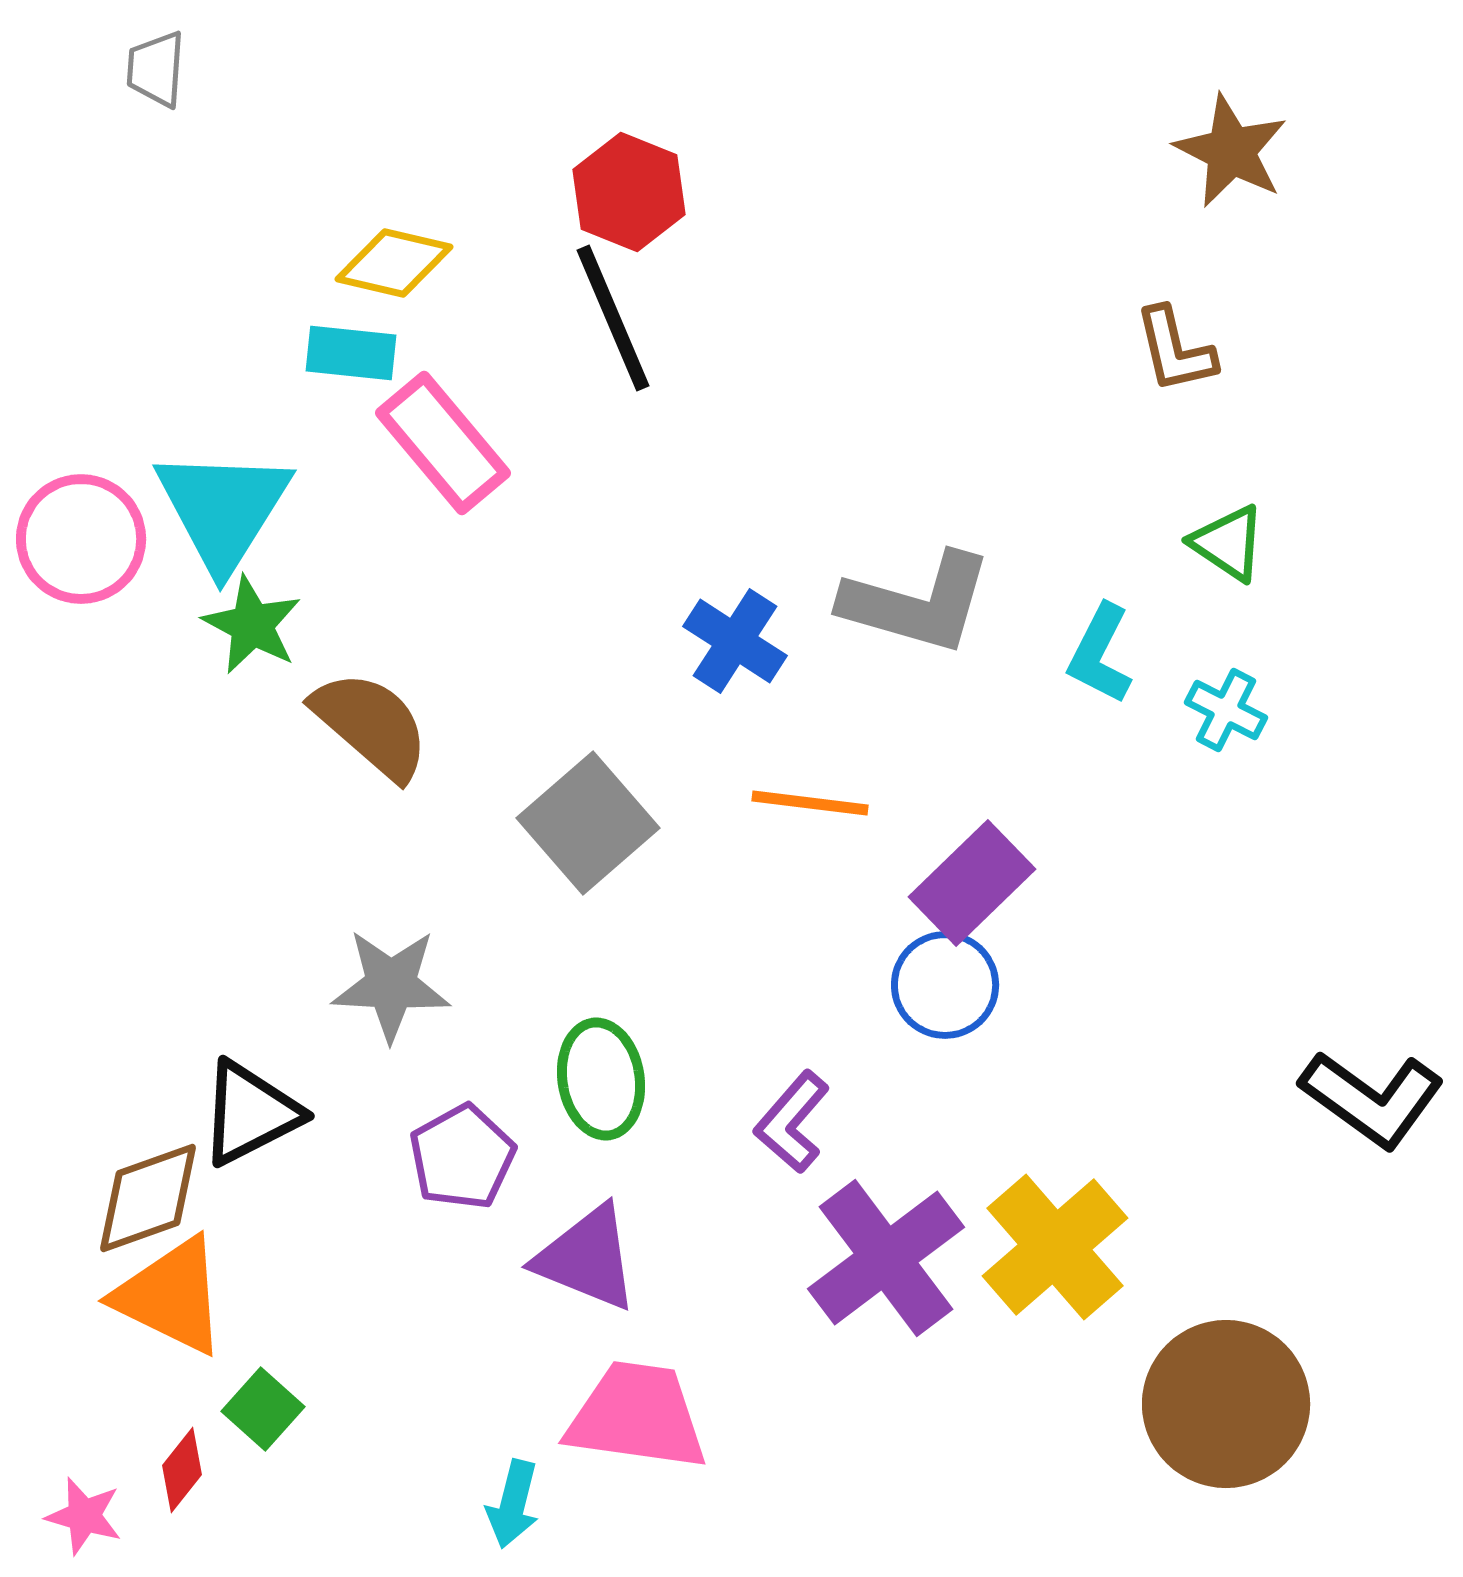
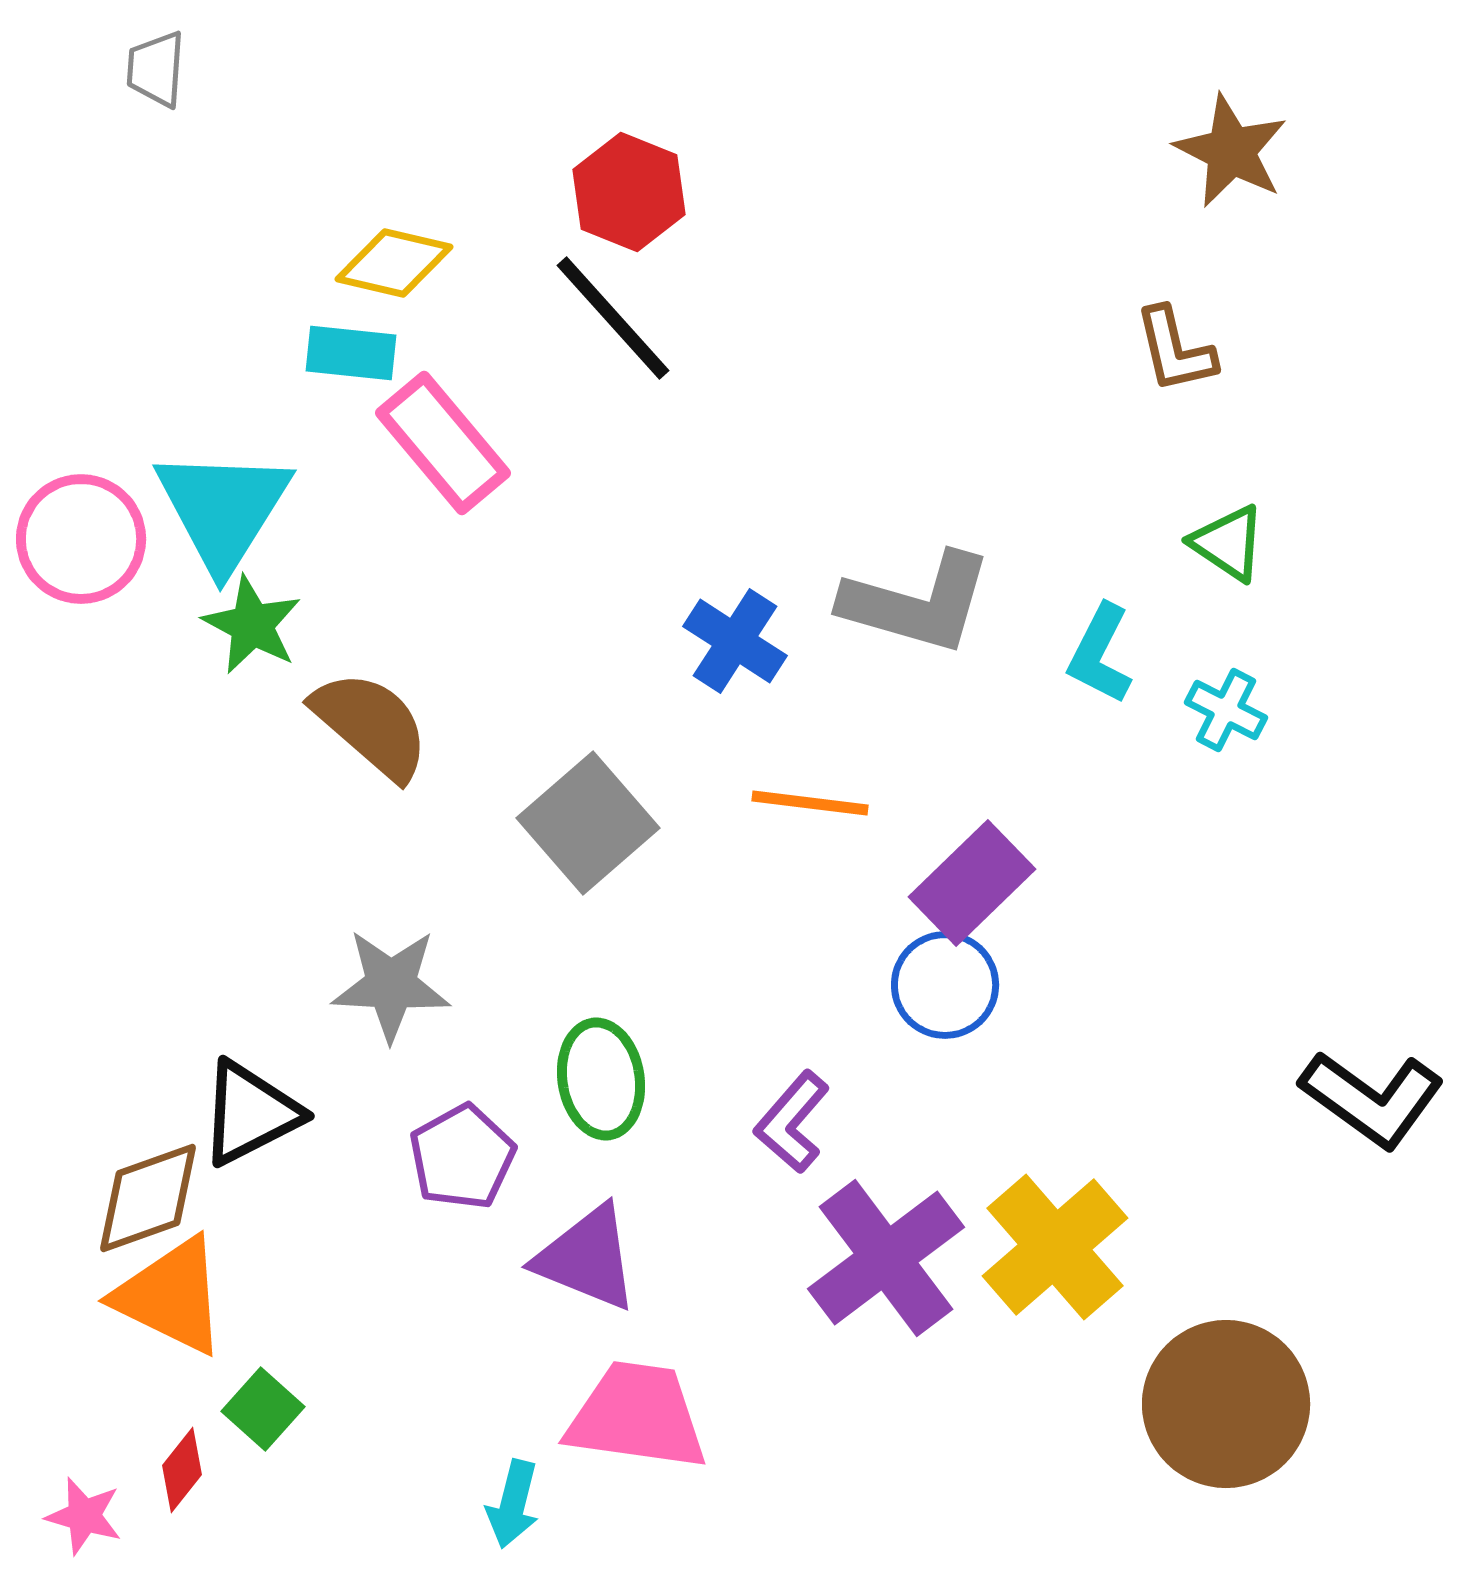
black line: rotated 19 degrees counterclockwise
